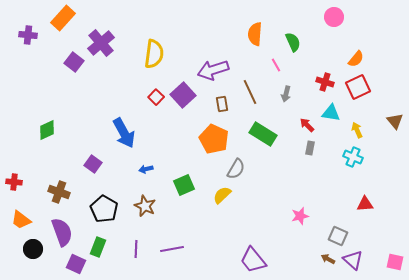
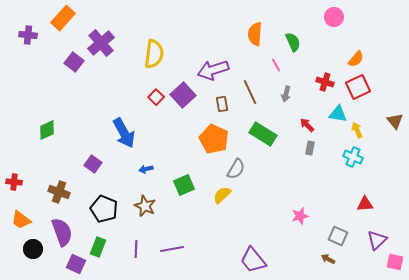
cyan triangle at (331, 113): moved 7 px right, 1 px down
black pentagon at (104, 209): rotated 8 degrees counterclockwise
purple triangle at (353, 260): moved 24 px right, 20 px up; rotated 35 degrees clockwise
